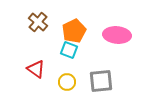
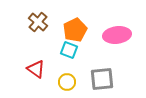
orange pentagon: moved 1 px right, 1 px up
pink ellipse: rotated 12 degrees counterclockwise
gray square: moved 1 px right, 2 px up
